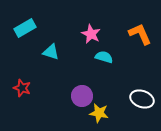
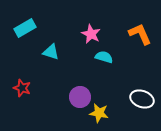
purple circle: moved 2 px left, 1 px down
